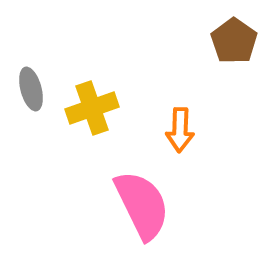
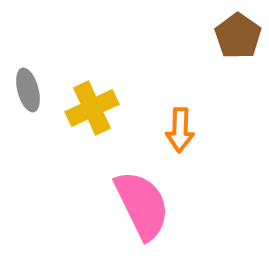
brown pentagon: moved 4 px right, 5 px up
gray ellipse: moved 3 px left, 1 px down
yellow cross: rotated 6 degrees counterclockwise
